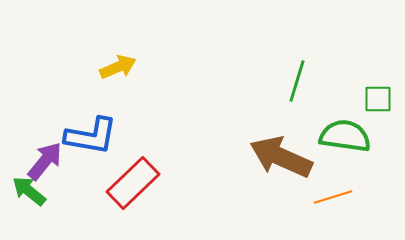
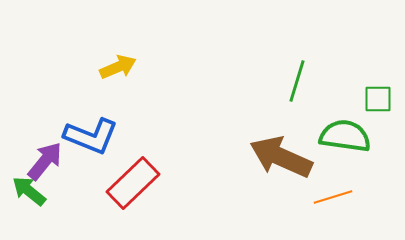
blue L-shape: rotated 12 degrees clockwise
